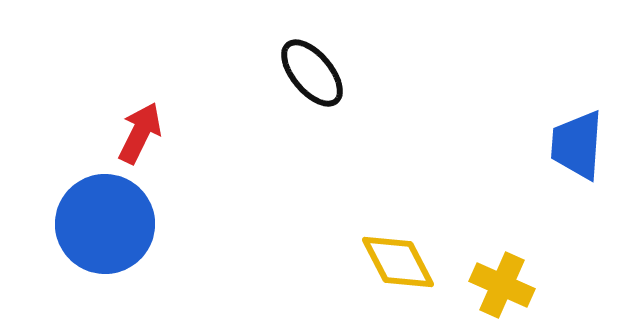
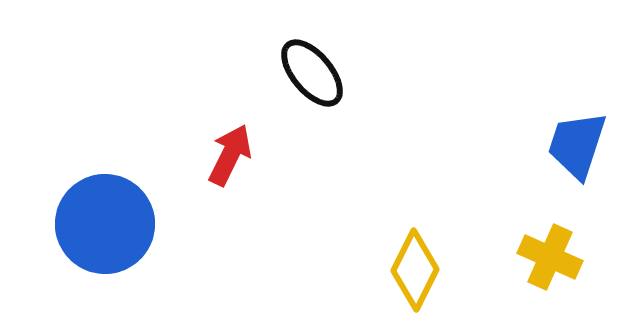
red arrow: moved 90 px right, 22 px down
blue trapezoid: rotated 14 degrees clockwise
yellow diamond: moved 17 px right, 8 px down; rotated 54 degrees clockwise
yellow cross: moved 48 px right, 28 px up
